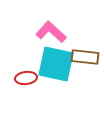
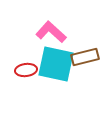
brown rectangle: rotated 20 degrees counterclockwise
red ellipse: moved 8 px up
